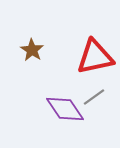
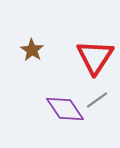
red triangle: rotated 45 degrees counterclockwise
gray line: moved 3 px right, 3 px down
